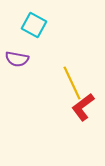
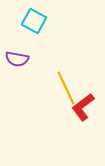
cyan square: moved 4 px up
yellow line: moved 6 px left, 5 px down
